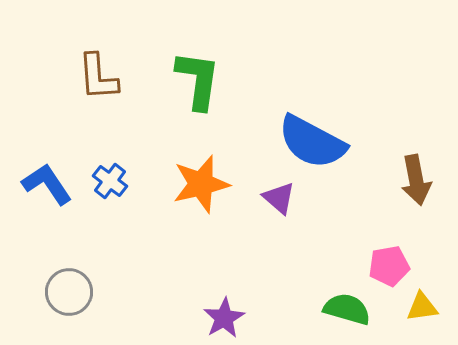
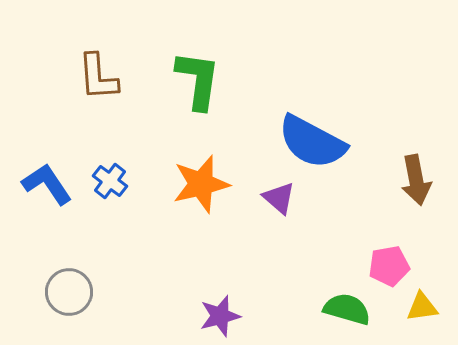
purple star: moved 4 px left, 2 px up; rotated 15 degrees clockwise
